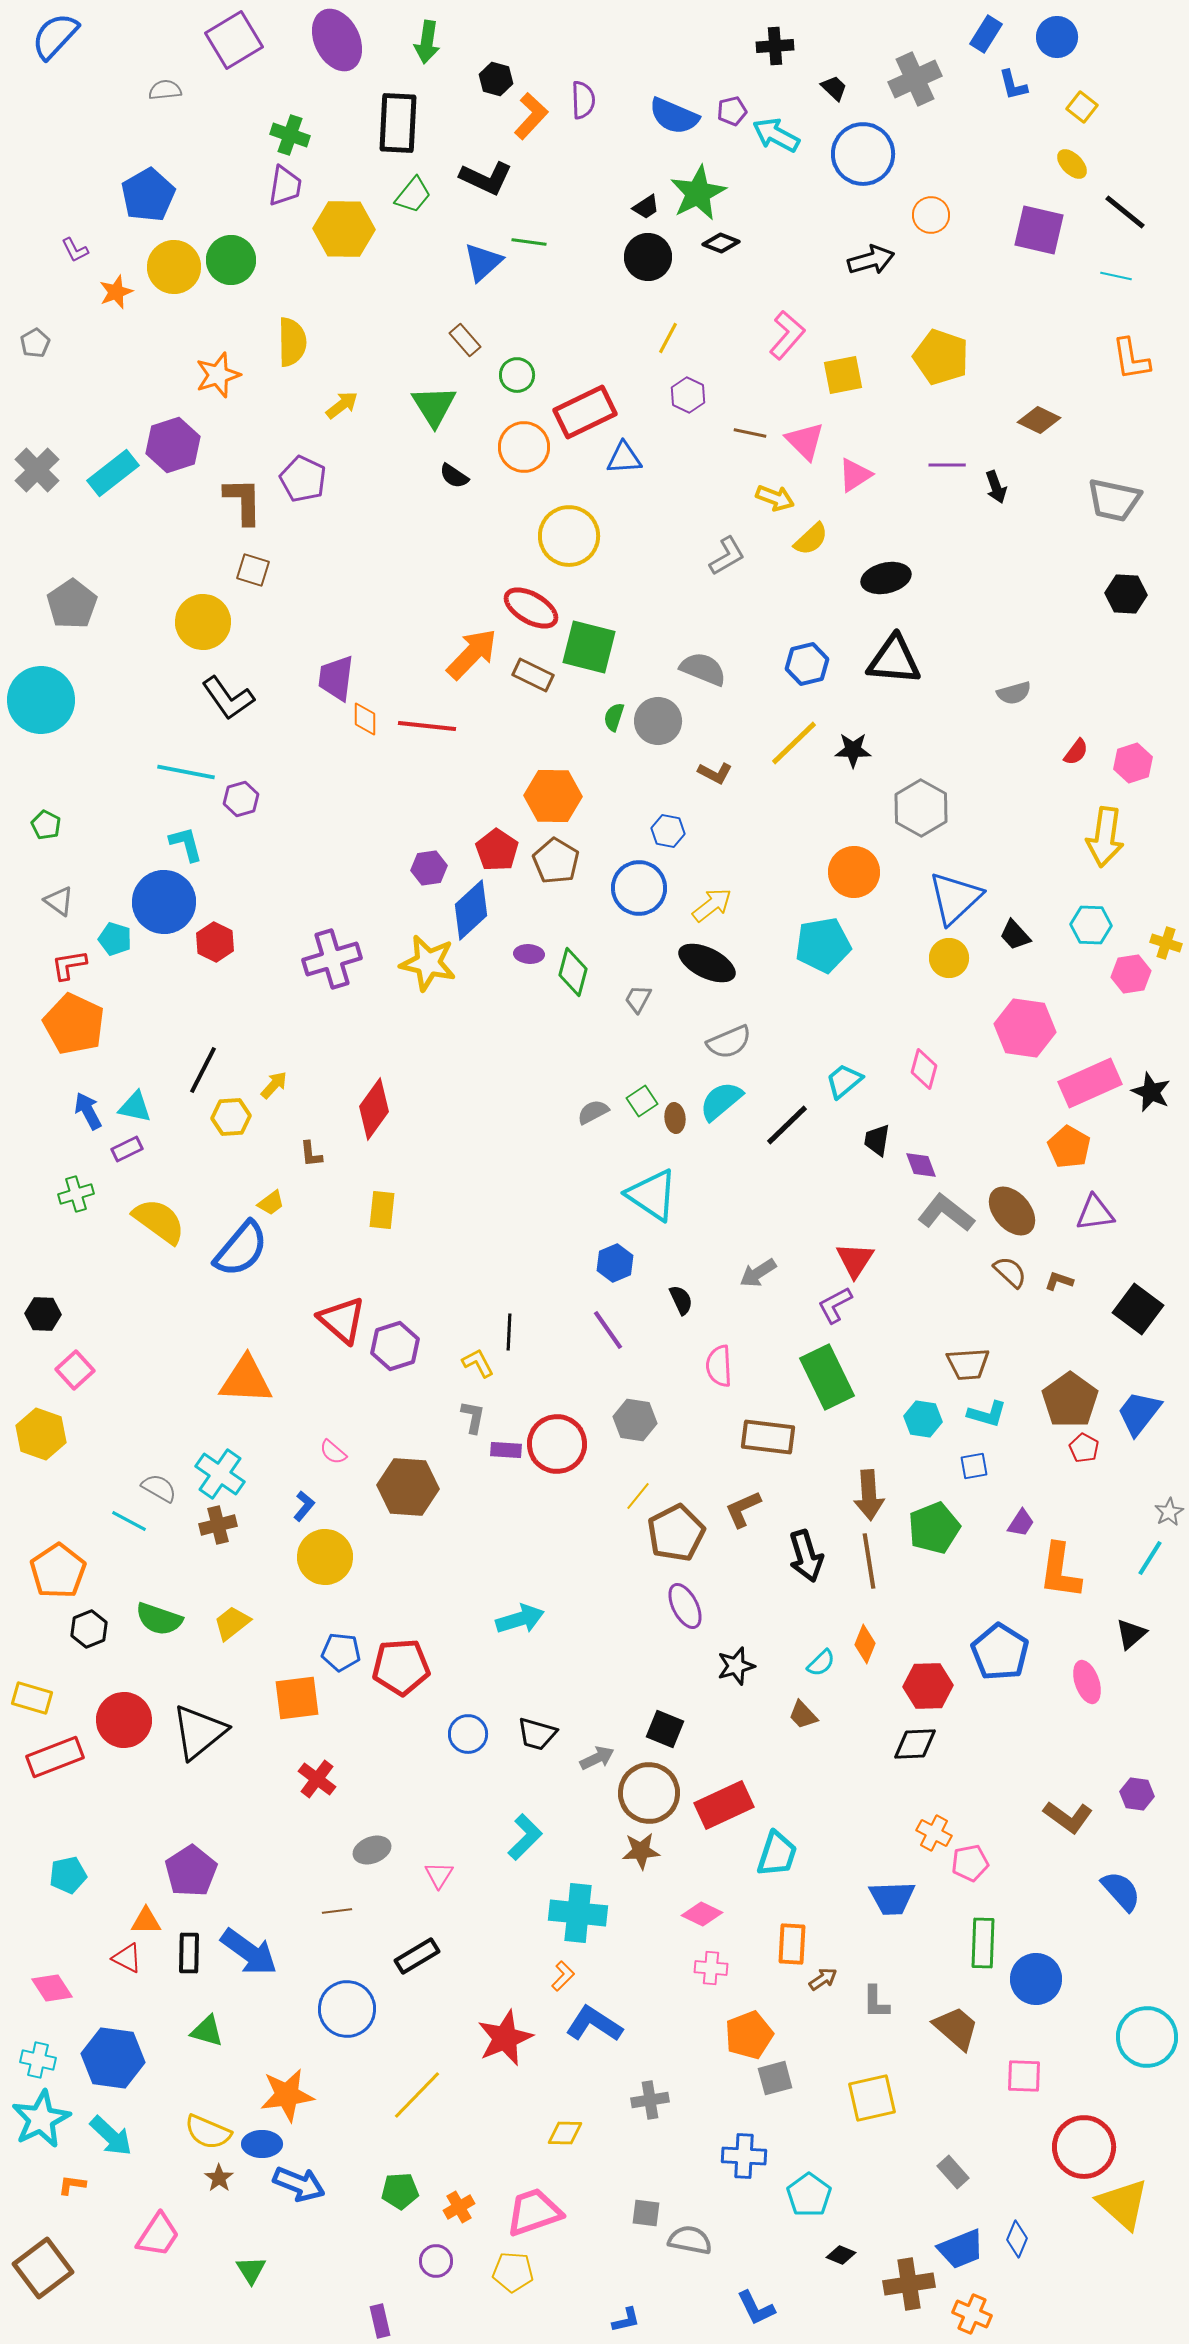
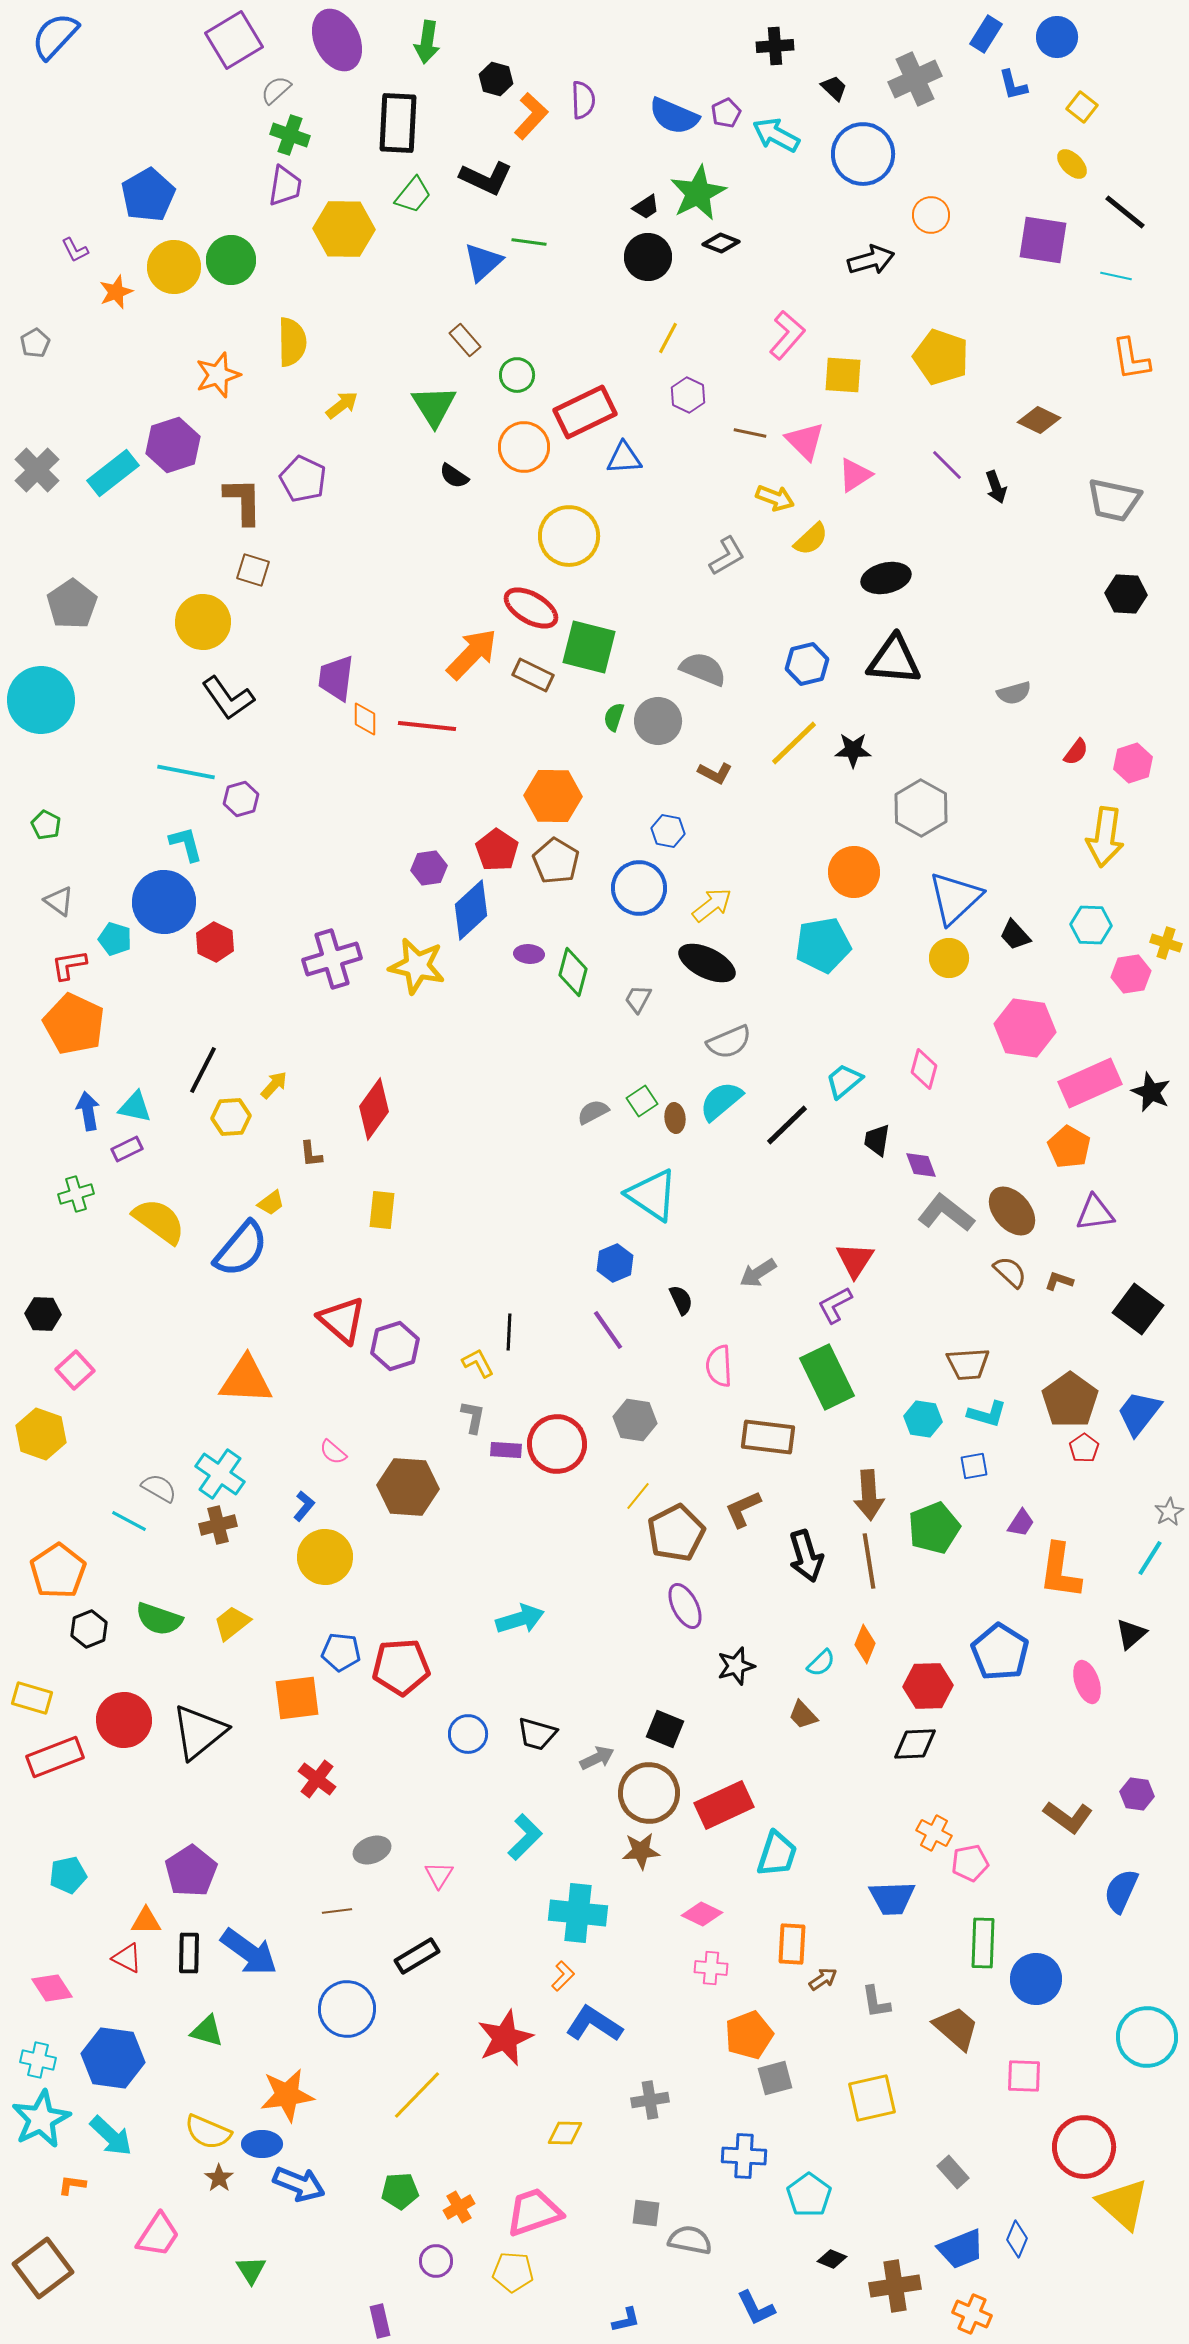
gray semicircle at (165, 90): moved 111 px right; rotated 36 degrees counterclockwise
purple pentagon at (732, 111): moved 6 px left, 2 px down; rotated 12 degrees counterclockwise
purple square at (1039, 230): moved 4 px right, 10 px down; rotated 4 degrees counterclockwise
yellow square at (843, 375): rotated 15 degrees clockwise
purple line at (947, 465): rotated 45 degrees clockwise
yellow star at (428, 963): moved 11 px left, 3 px down
blue arrow at (88, 1111): rotated 18 degrees clockwise
red pentagon at (1084, 1448): rotated 8 degrees clockwise
blue semicircle at (1121, 1891): rotated 114 degrees counterclockwise
gray L-shape at (876, 2002): rotated 9 degrees counterclockwise
black diamond at (841, 2255): moved 9 px left, 4 px down
brown cross at (909, 2284): moved 14 px left, 2 px down
